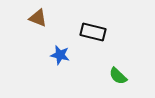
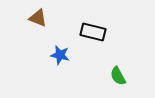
green semicircle: rotated 18 degrees clockwise
